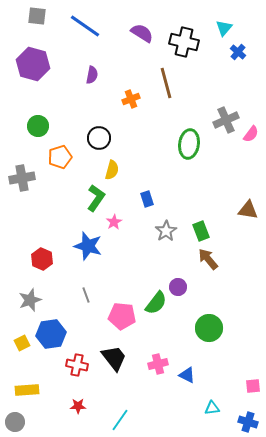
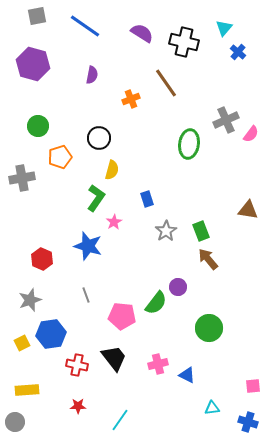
gray square at (37, 16): rotated 18 degrees counterclockwise
brown line at (166, 83): rotated 20 degrees counterclockwise
